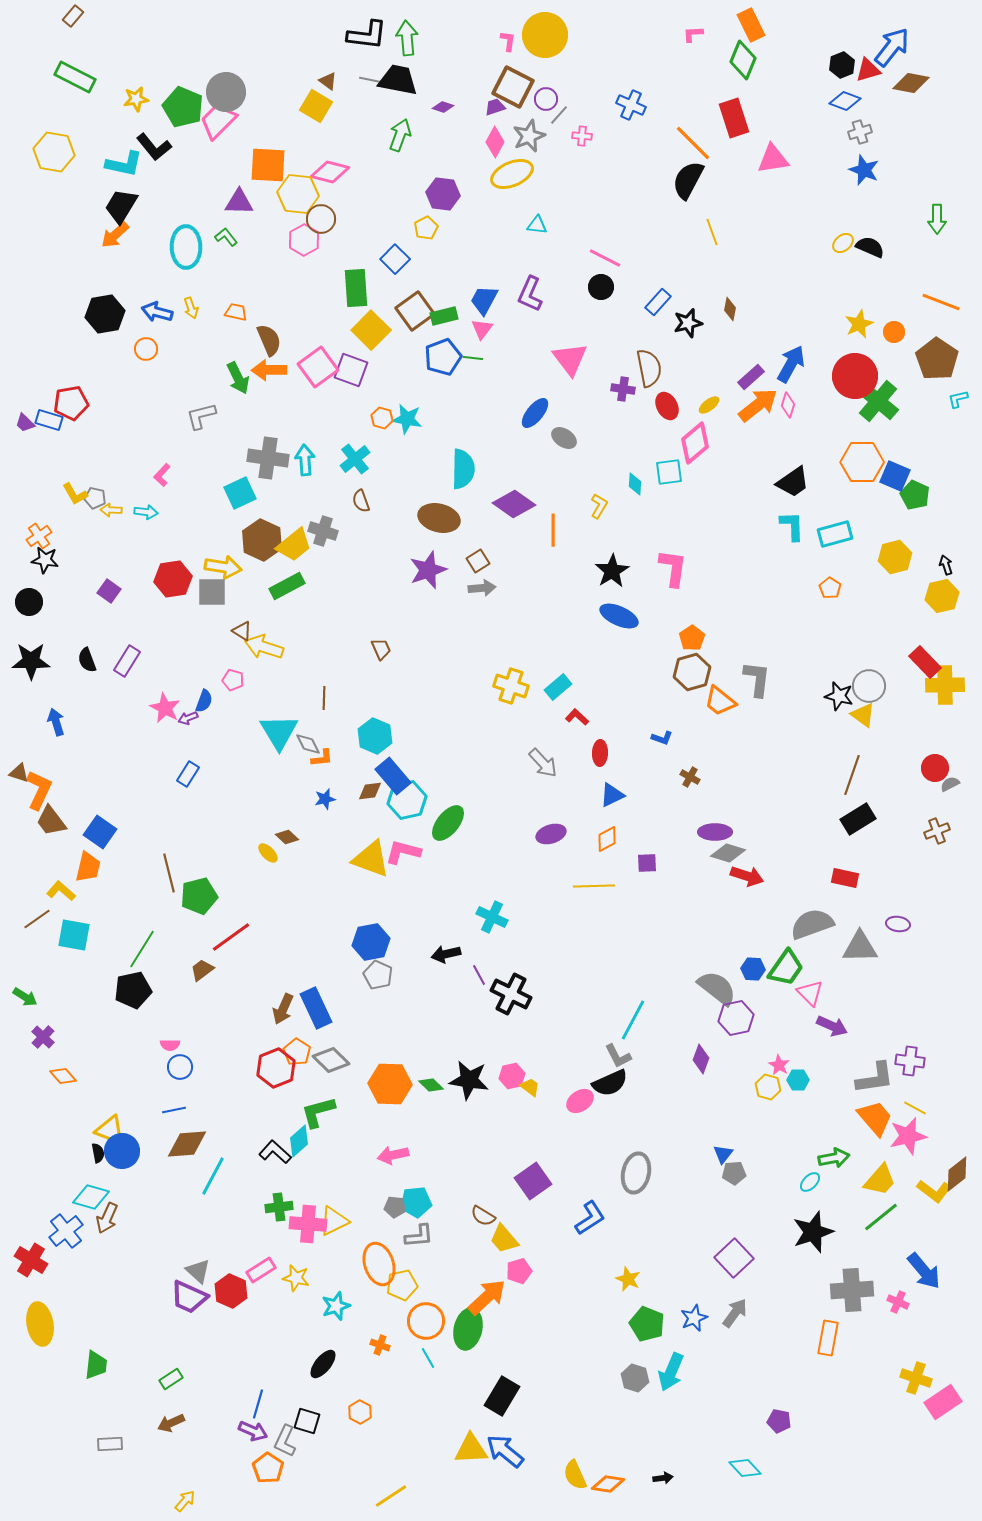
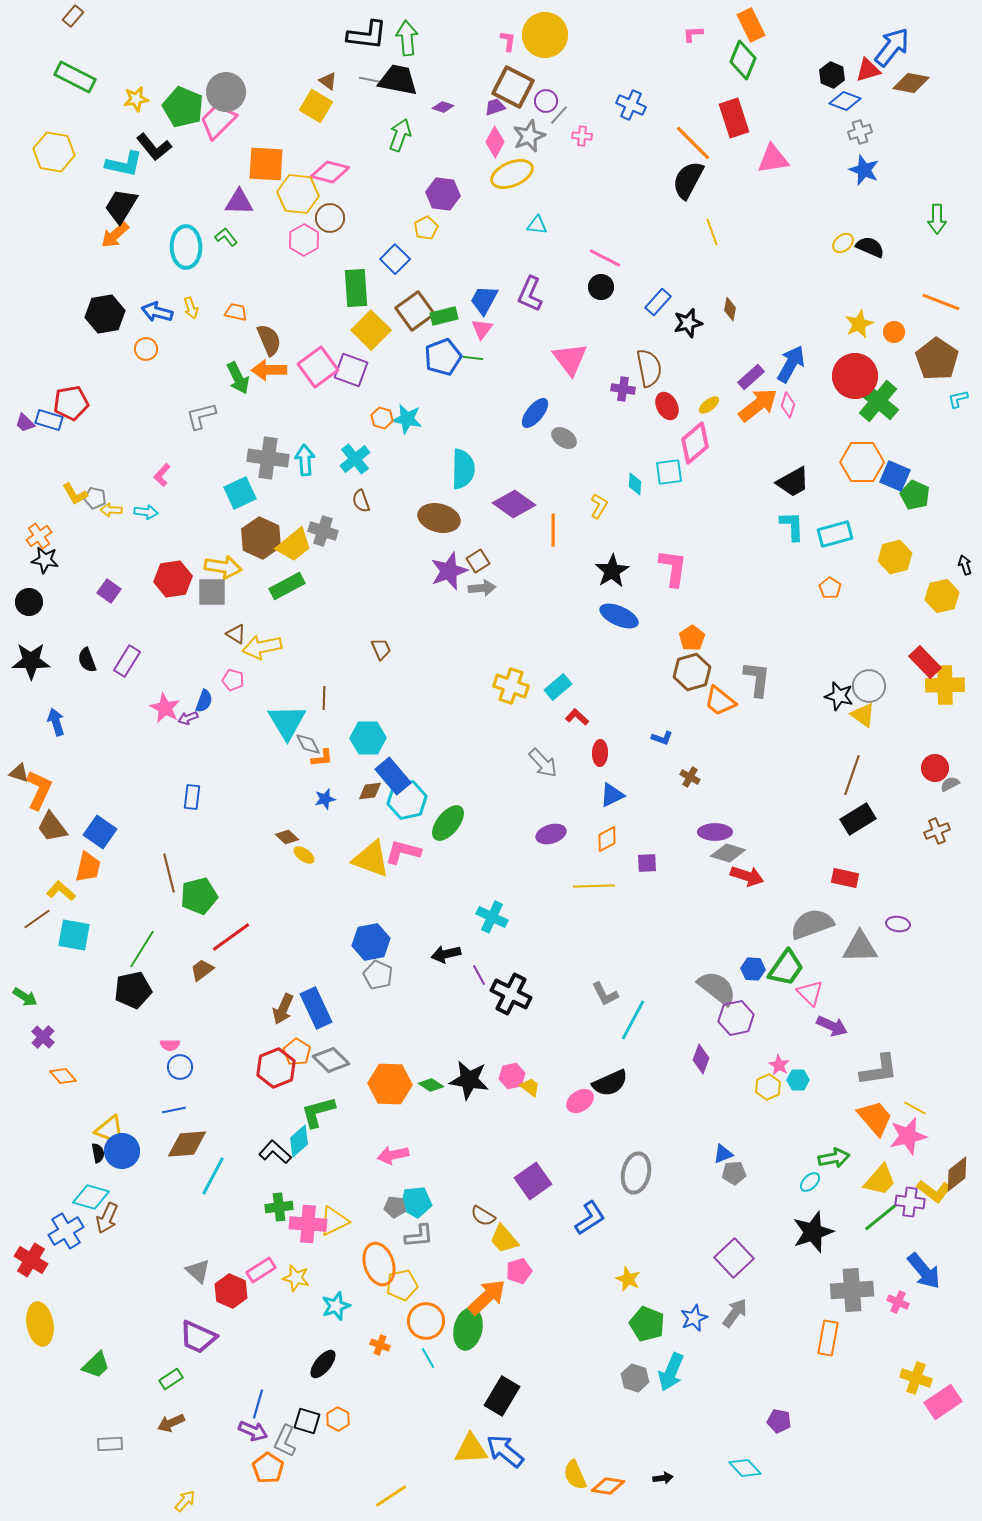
black hexagon at (842, 65): moved 10 px left, 10 px down; rotated 15 degrees counterclockwise
purple circle at (546, 99): moved 2 px down
orange square at (268, 165): moved 2 px left, 1 px up
brown circle at (321, 219): moved 9 px right, 1 px up
black trapezoid at (793, 482): rotated 6 degrees clockwise
brown hexagon at (262, 540): moved 1 px left, 2 px up
black arrow at (946, 565): moved 19 px right
purple star at (428, 570): moved 21 px right, 1 px down
brown triangle at (242, 631): moved 6 px left, 3 px down
yellow arrow at (264, 647): moved 2 px left; rotated 30 degrees counterclockwise
cyan triangle at (279, 732): moved 8 px right, 10 px up
cyan hexagon at (375, 736): moved 7 px left, 2 px down; rotated 24 degrees counterclockwise
blue rectangle at (188, 774): moved 4 px right, 23 px down; rotated 25 degrees counterclockwise
brown trapezoid at (51, 821): moved 1 px right, 6 px down
yellow ellipse at (268, 853): moved 36 px right, 2 px down; rotated 10 degrees counterclockwise
gray L-shape at (618, 1056): moved 13 px left, 62 px up
purple cross at (910, 1061): moved 141 px down
gray L-shape at (875, 1078): moved 4 px right, 8 px up
green diamond at (431, 1085): rotated 10 degrees counterclockwise
yellow hexagon at (768, 1087): rotated 20 degrees clockwise
blue triangle at (723, 1154): rotated 30 degrees clockwise
blue cross at (66, 1231): rotated 8 degrees clockwise
purple trapezoid at (189, 1297): moved 9 px right, 40 px down
green trapezoid at (96, 1365): rotated 40 degrees clockwise
orange hexagon at (360, 1412): moved 22 px left, 7 px down
orange diamond at (608, 1484): moved 2 px down
